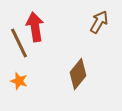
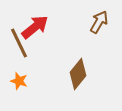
red arrow: rotated 60 degrees clockwise
